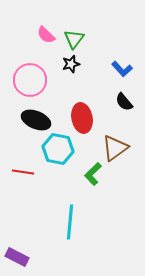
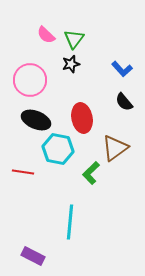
green L-shape: moved 2 px left, 1 px up
purple rectangle: moved 16 px right, 1 px up
